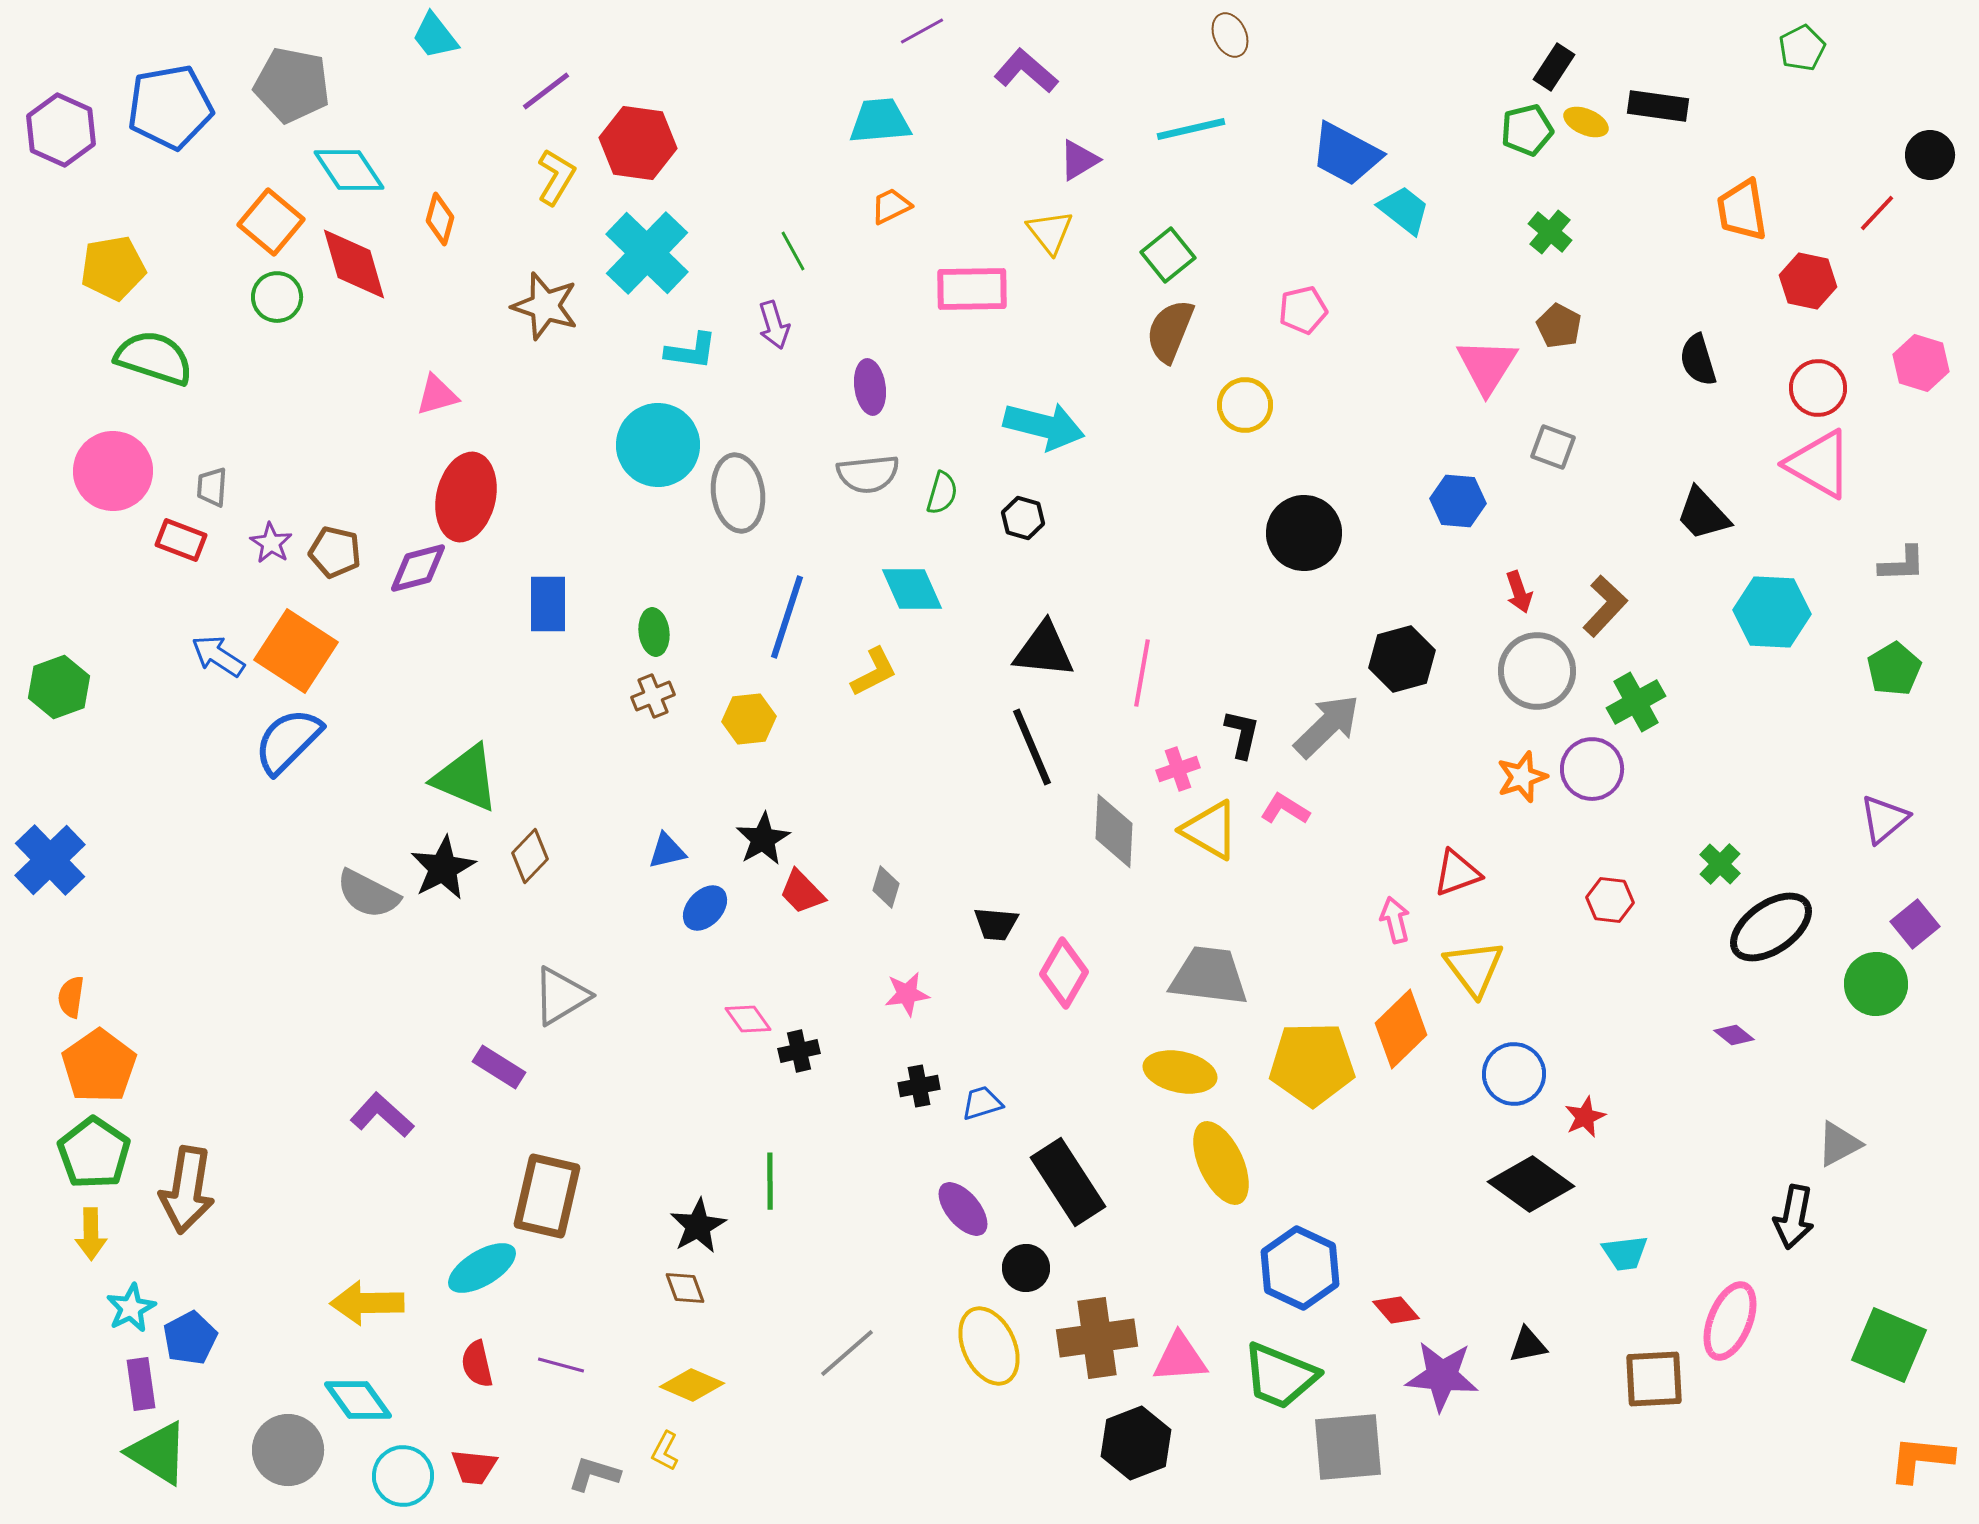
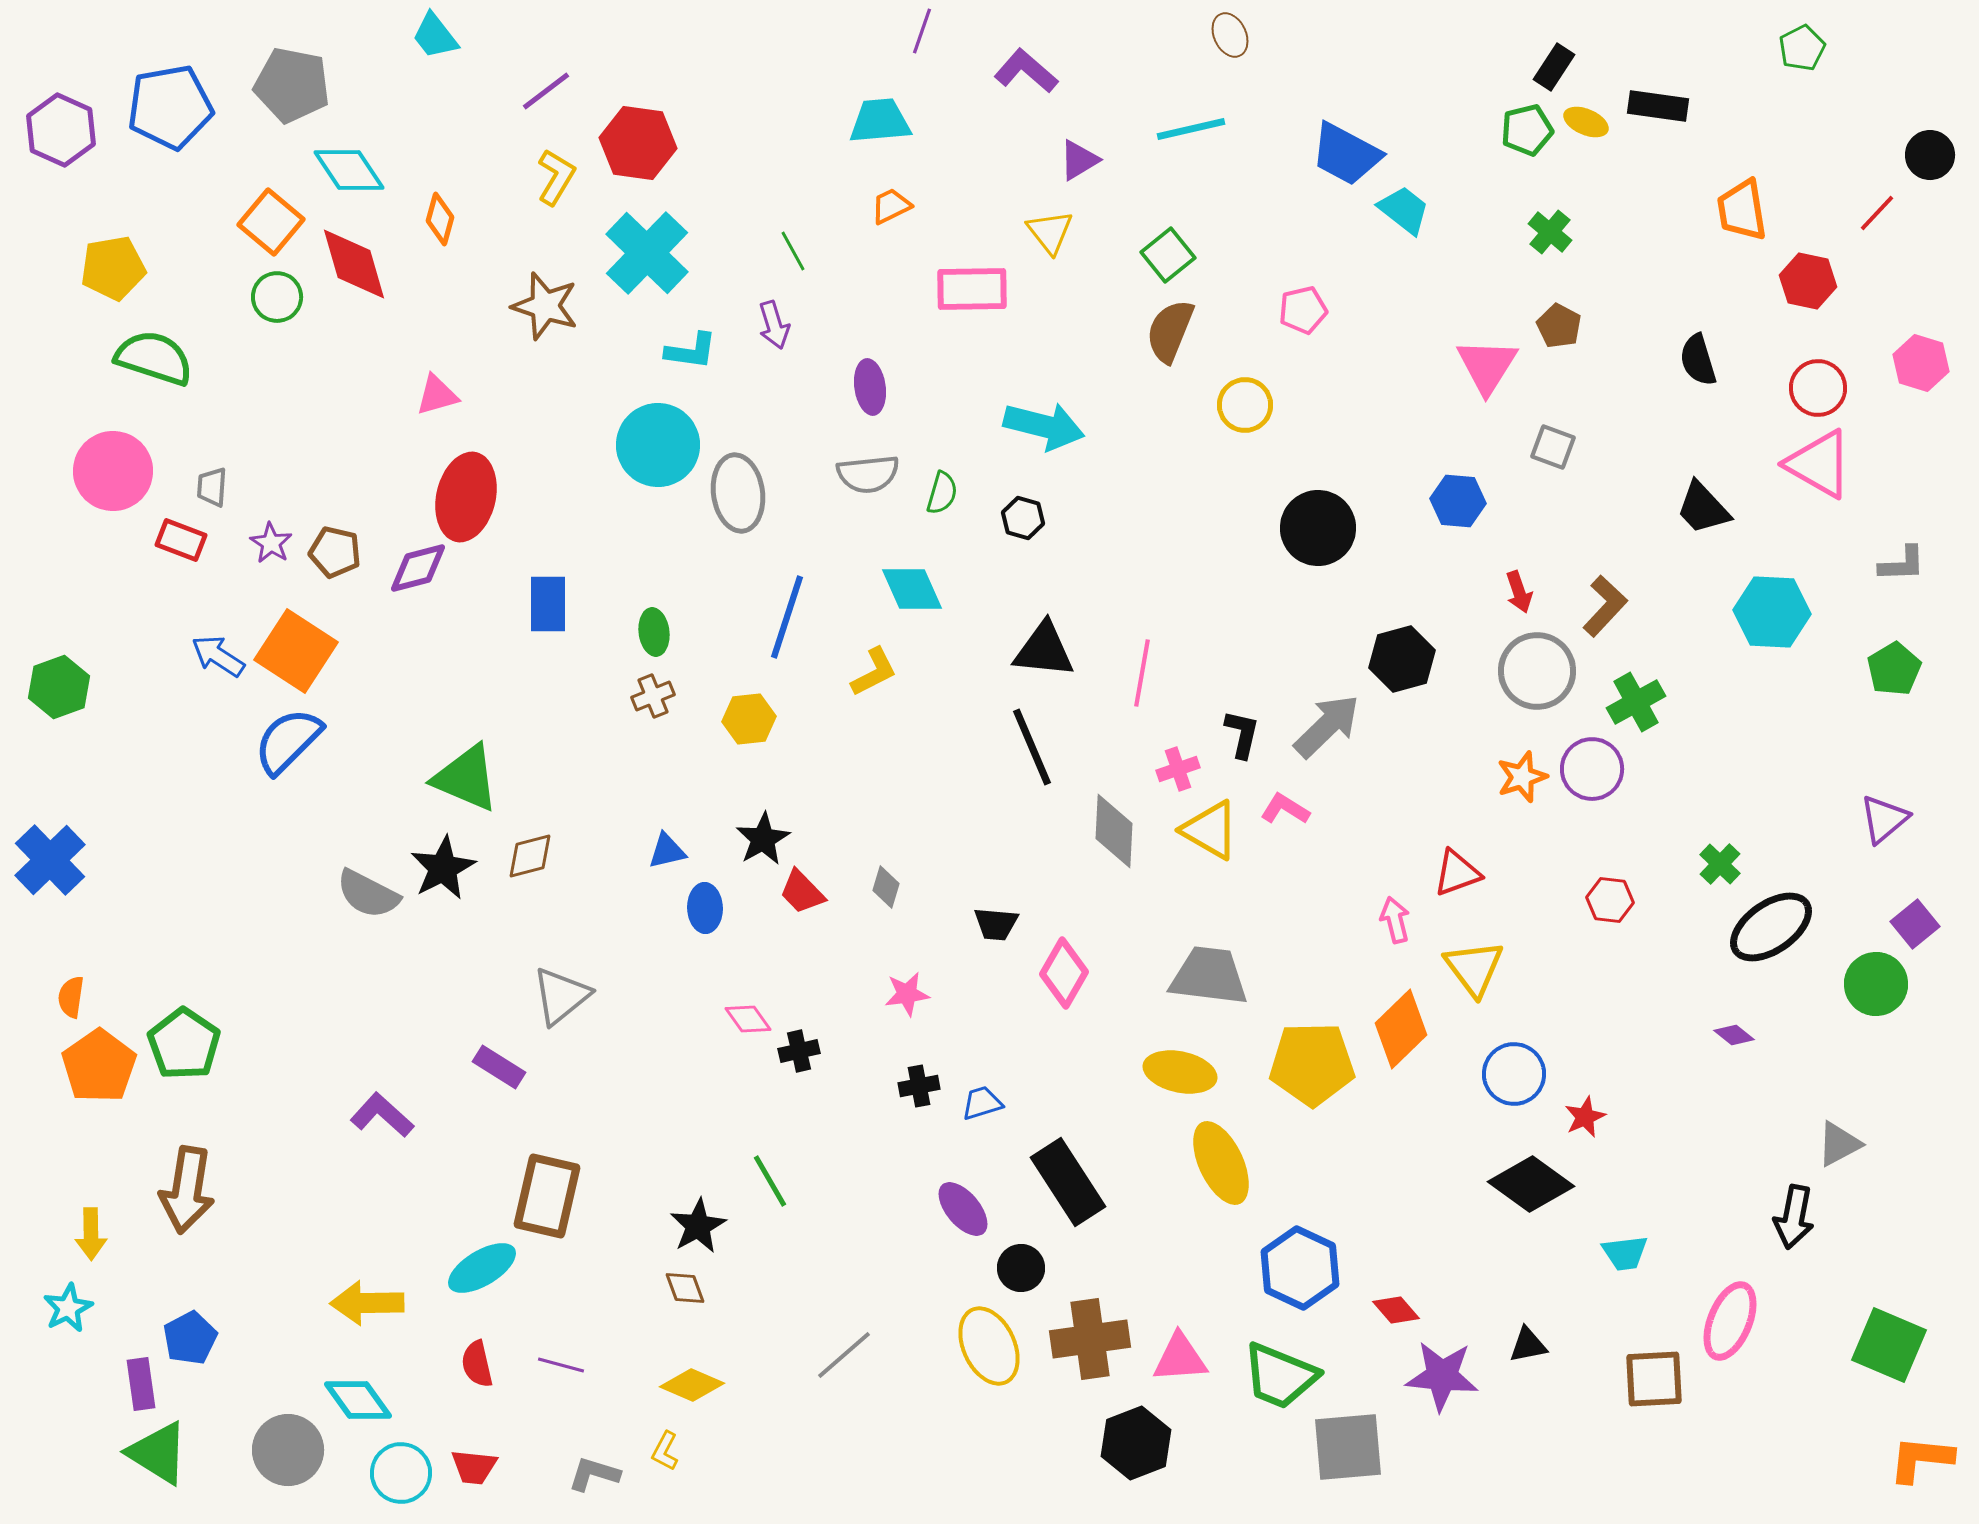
purple line at (922, 31): rotated 42 degrees counterclockwise
black trapezoid at (1703, 514): moved 6 px up
black circle at (1304, 533): moved 14 px right, 5 px up
brown diamond at (530, 856): rotated 32 degrees clockwise
blue ellipse at (705, 908): rotated 45 degrees counterclockwise
gray triangle at (561, 996): rotated 8 degrees counterclockwise
green pentagon at (94, 1153): moved 90 px right, 109 px up
green line at (770, 1181): rotated 30 degrees counterclockwise
black circle at (1026, 1268): moved 5 px left
cyan star at (131, 1308): moved 63 px left
brown cross at (1097, 1338): moved 7 px left, 1 px down
gray line at (847, 1353): moved 3 px left, 2 px down
cyan circle at (403, 1476): moved 2 px left, 3 px up
